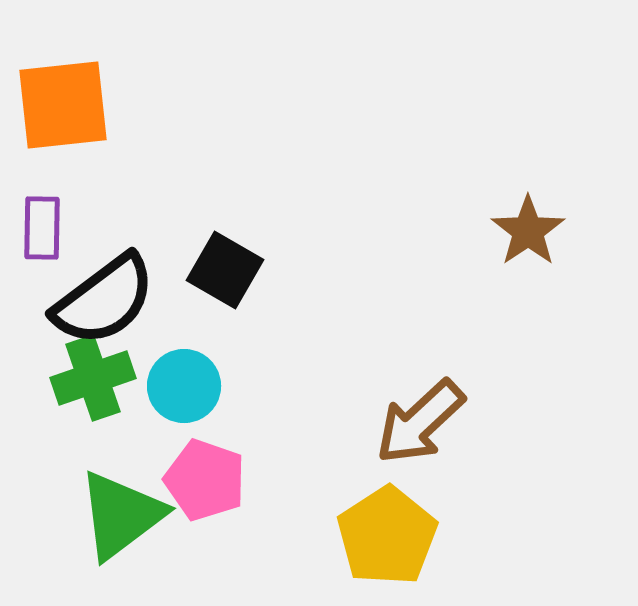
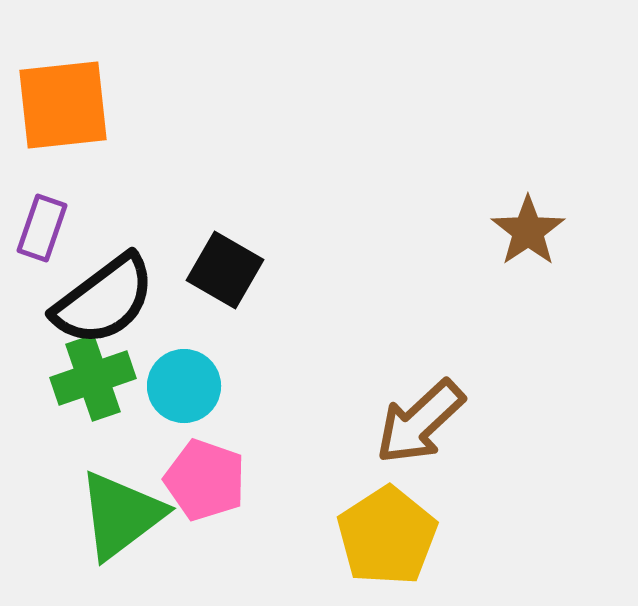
purple rectangle: rotated 18 degrees clockwise
